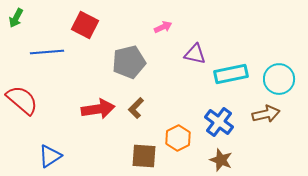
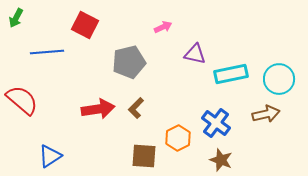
blue cross: moved 3 px left, 1 px down
